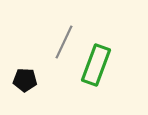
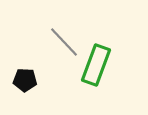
gray line: rotated 68 degrees counterclockwise
